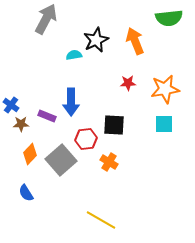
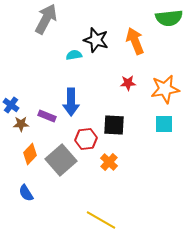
black star: rotated 30 degrees counterclockwise
orange cross: rotated 12 degrees clockwise
